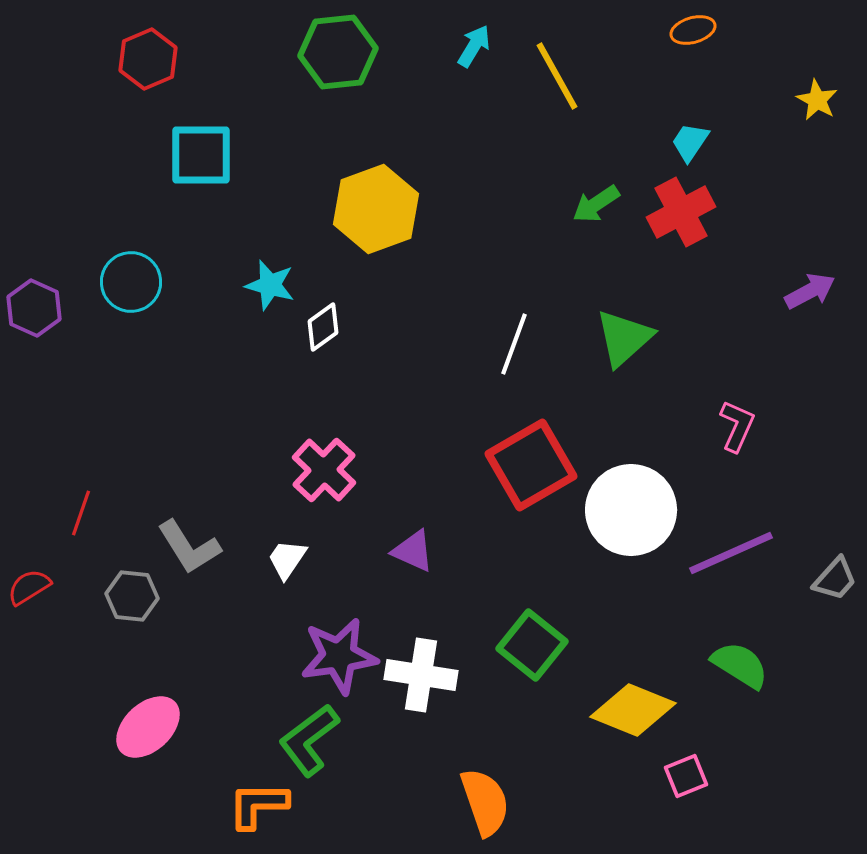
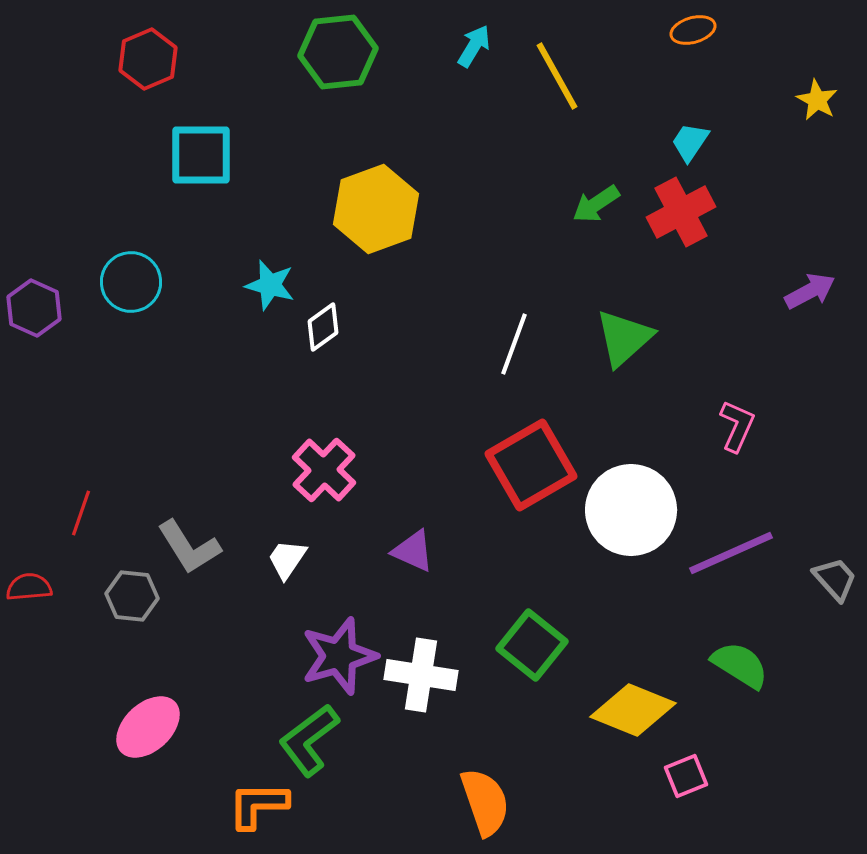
gray trapezoid: rotated 84 degrees counterclockwise
red semicircle: rotated 27 degrees clockwise
purple star: rotated 8 degrees counterclockwise
